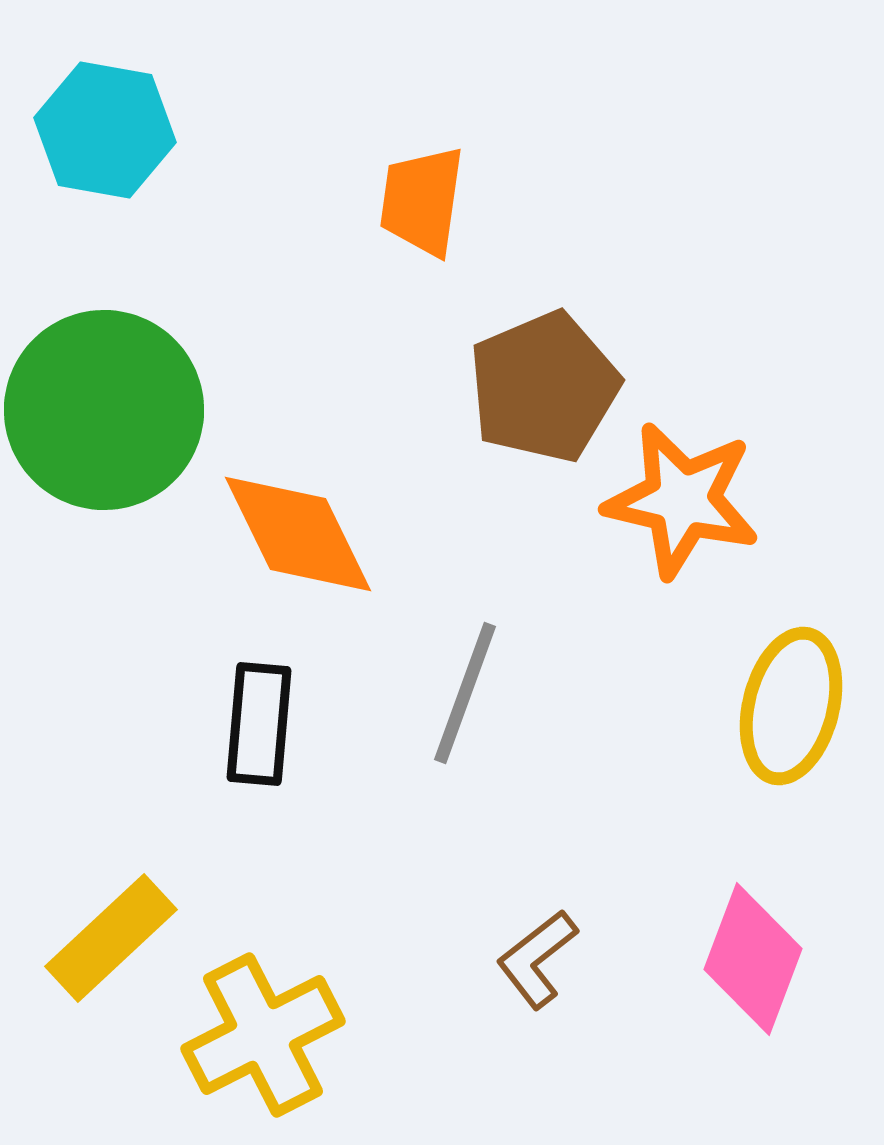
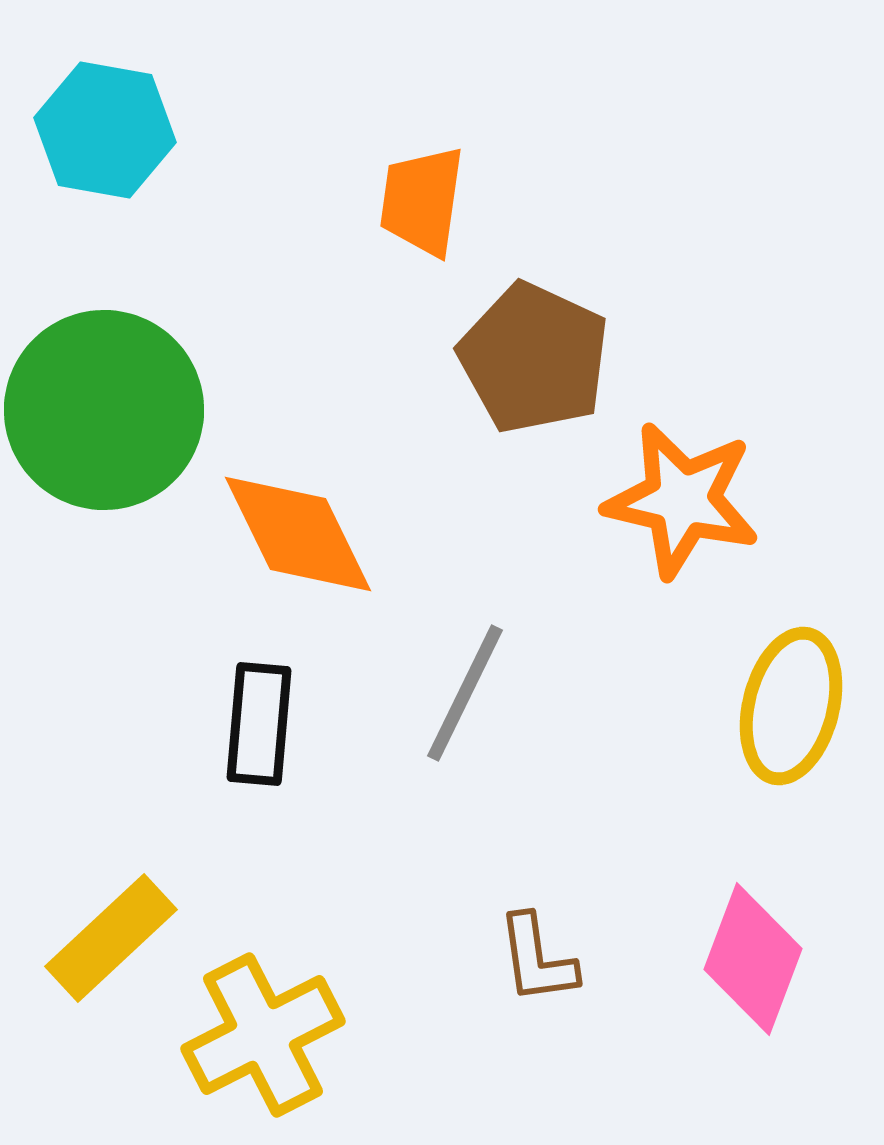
brown pentagon: moved 10 px left, 29 px up; rotated 24 degrees counterclockwise
gray line: rotated 6 degrees clockwise
brown L-shape: rotated 60 degrees counterclockwise
